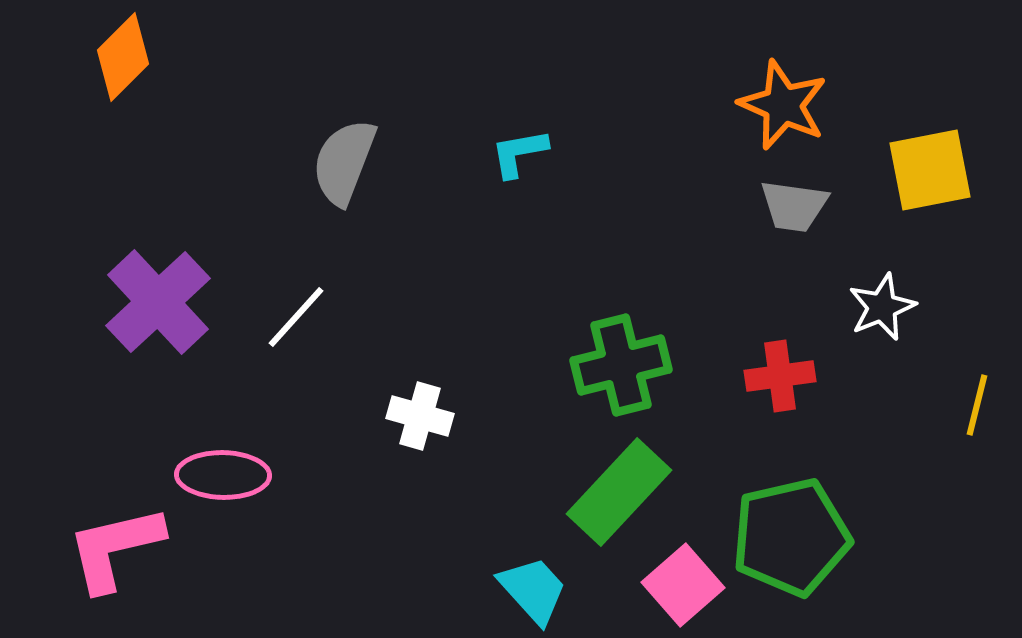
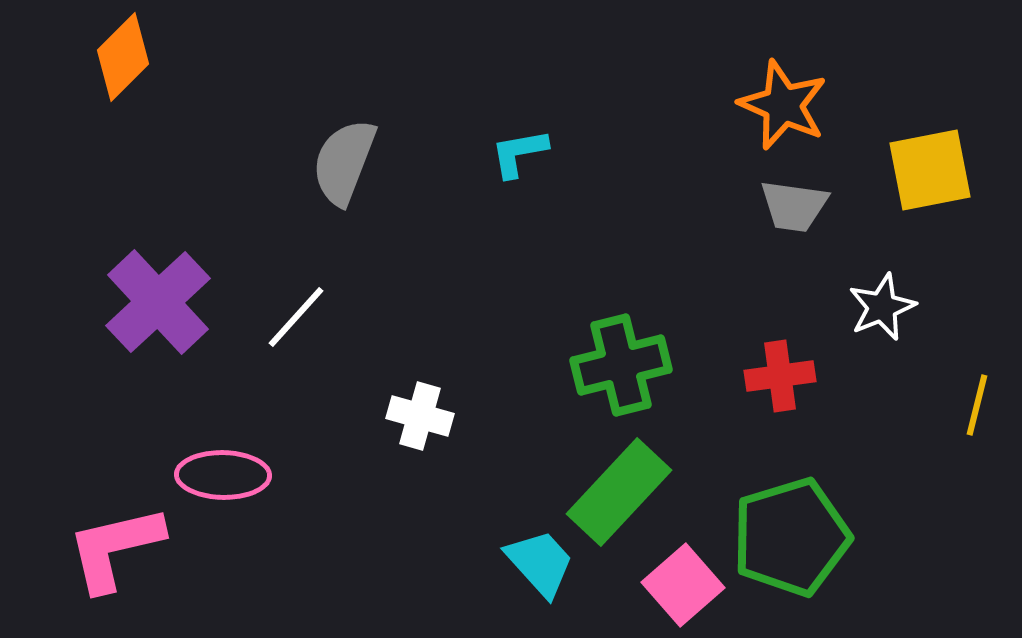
green pentagon: rotated 4 degrees counterclockwise
cyan trapezoid: moved 7 px right, 27 px up
